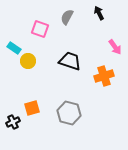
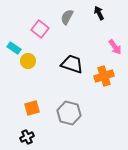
pink square: rotated 18 degrees clockwise
black trapezoid: moved 2 px right, 3 px down
black cross: moved 14 px right, 15 px down
